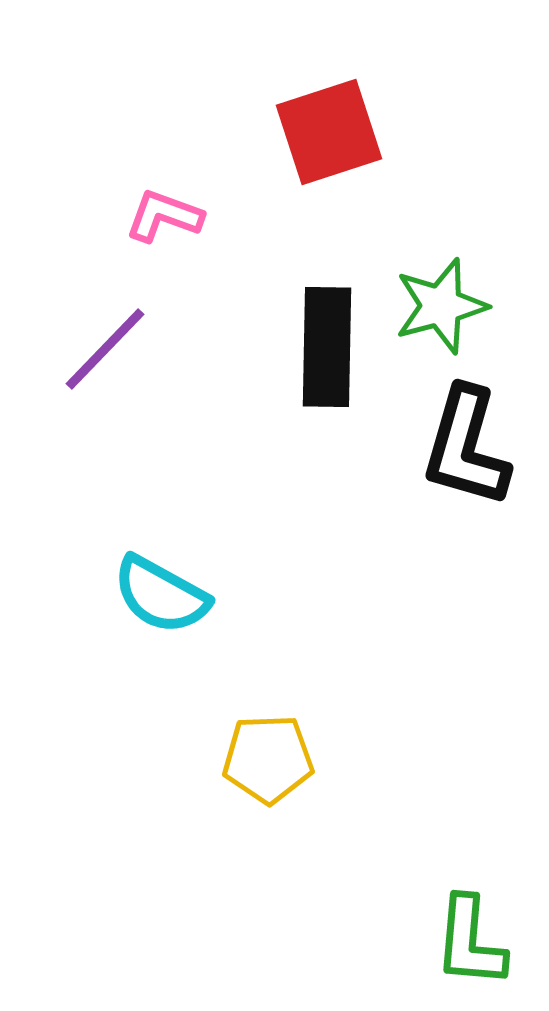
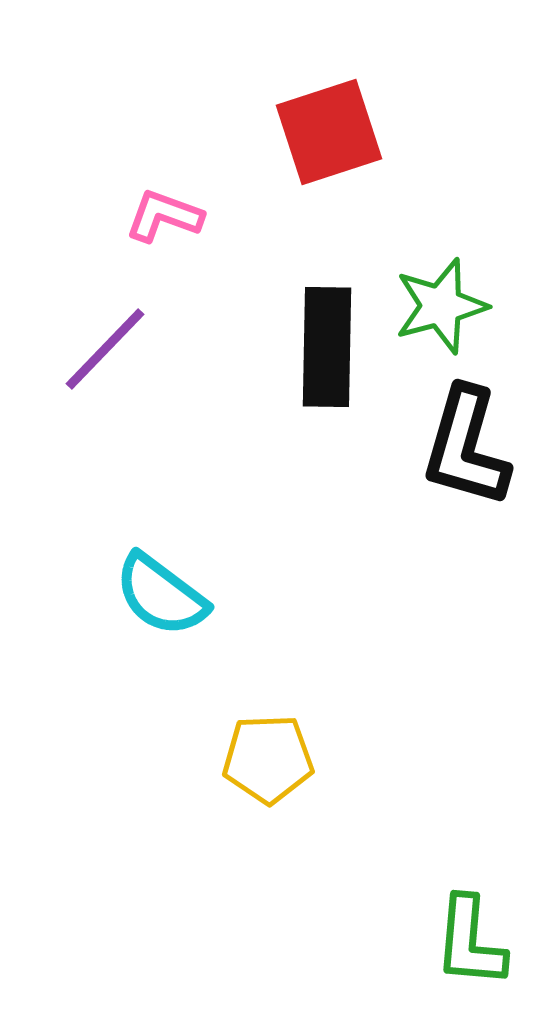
cyan semicircle: rotated 8 degrees clockwise
